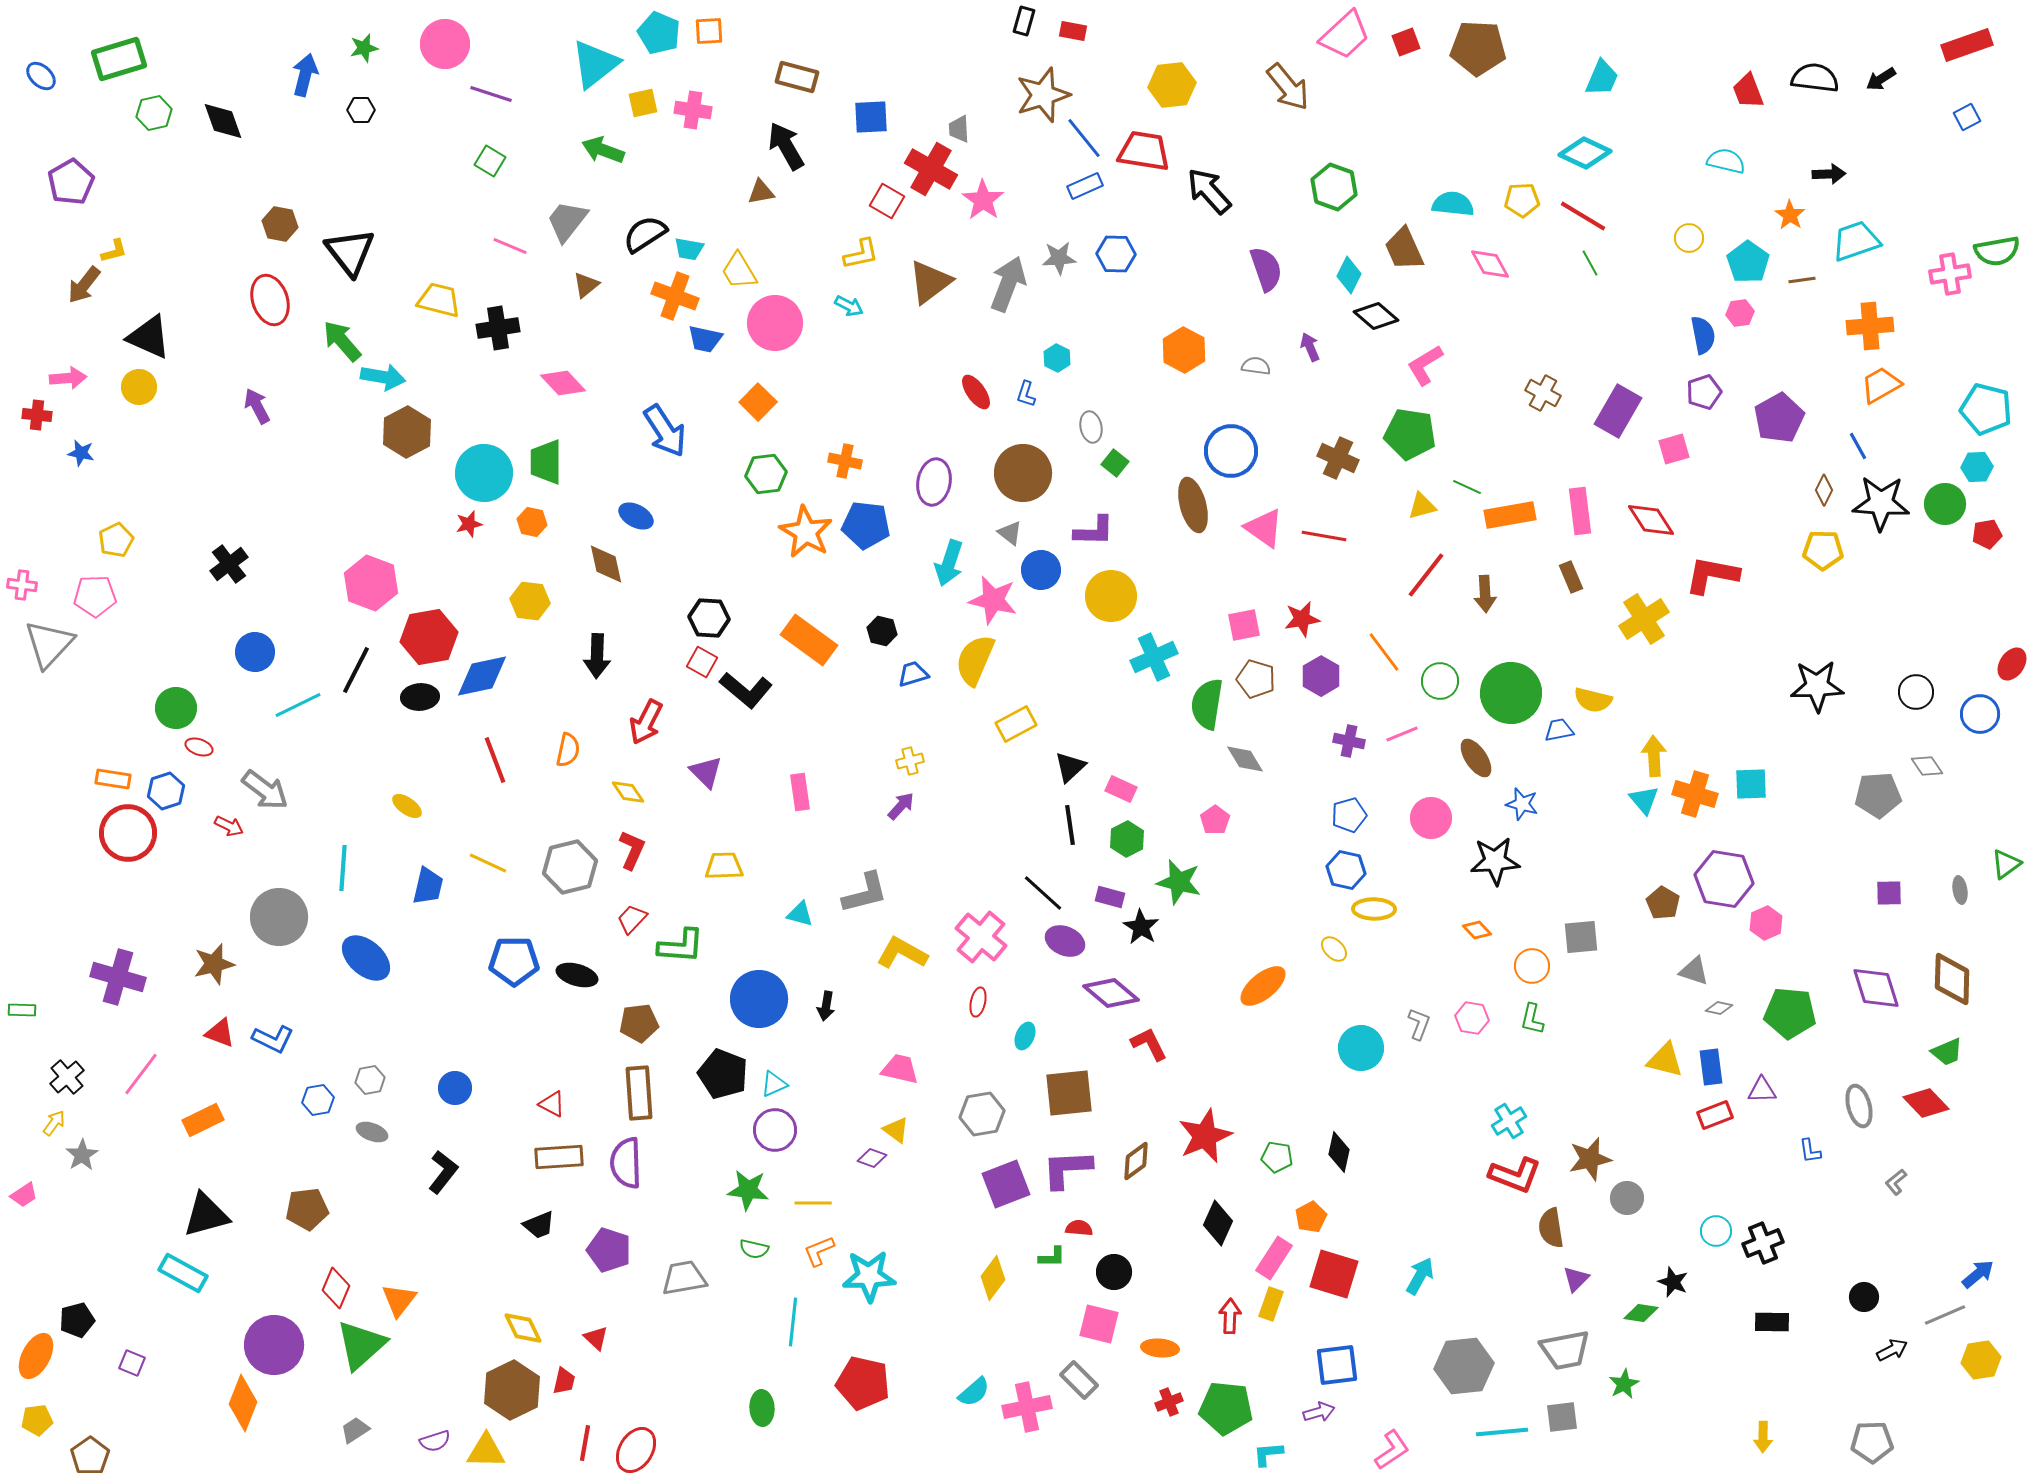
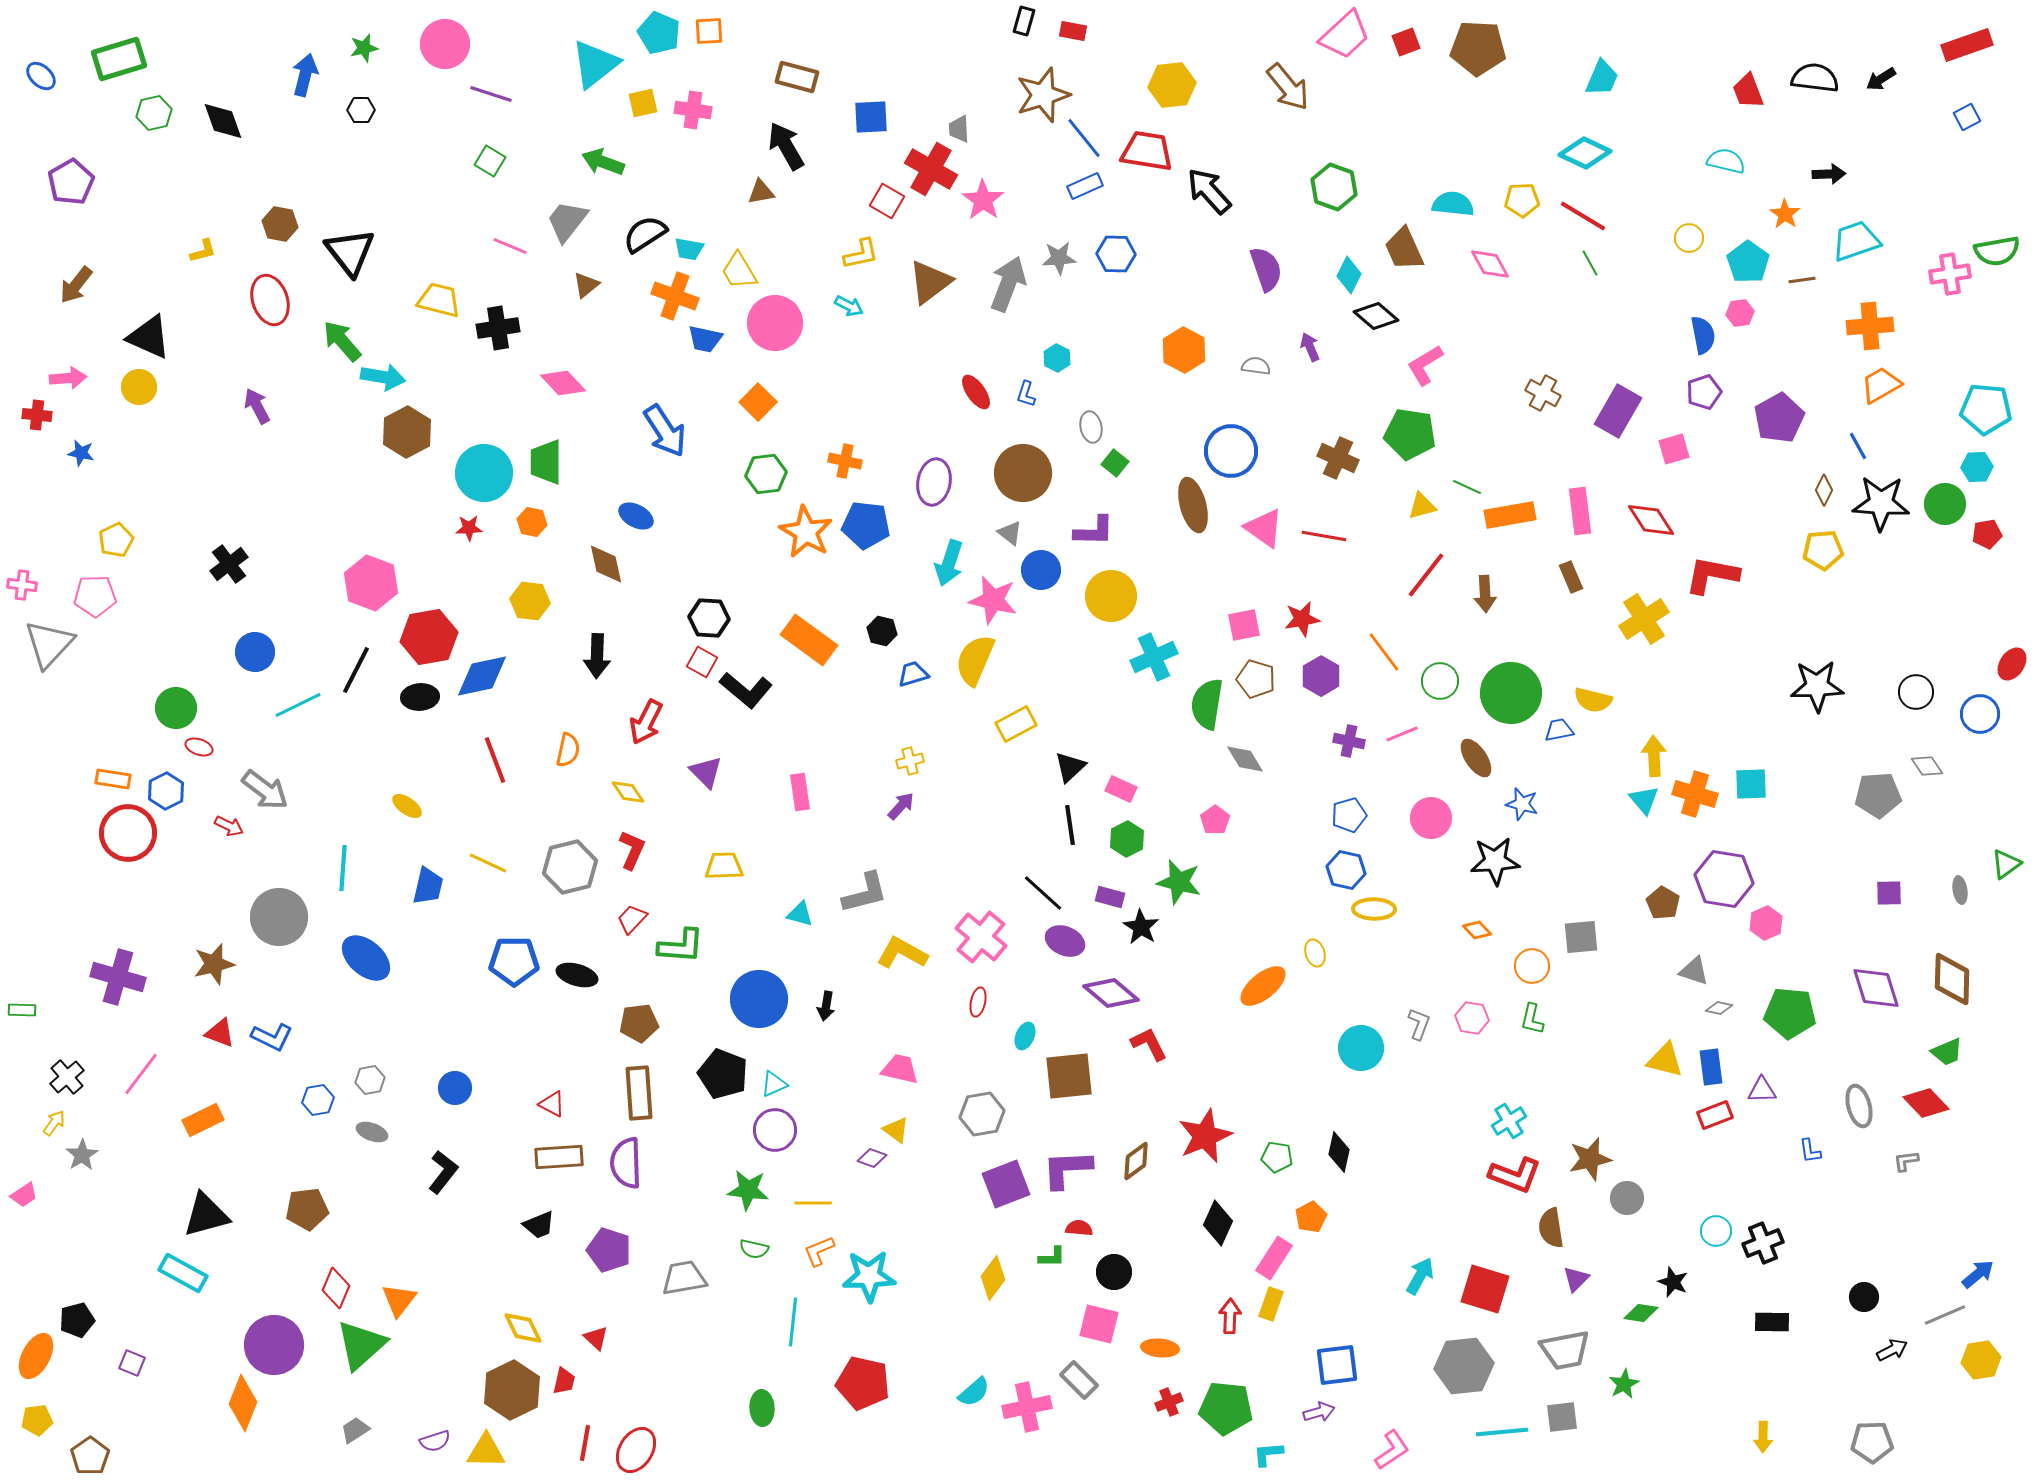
green arrow at (603, 150): moved 12 px down
red trapezoid at (1144, 151): moved 3 px right
orange star at (1790, 215): moved 5 px left, 1 px up
yellow L-shape at (114, 251): moved 89 px right
brown arrow at (84, 285): moved 8 px left
cyan pentagon at (1986, 409): rotated 9 degrees counterclockwise
red star at (469, 524): moved 4 px down; rotated 12 degrees clockwise
yellow pentagon at (1823, 550): rotated 6 degrees counterclockwise
blue hexagon at (166, 791): rotated 9 degrees counterclockwise
yellow ellipse at (1334, 949): moved 19 px left, 4 px down; rotated 28 degrees clockwise
blue L-shape at (273, 1039): moved 1 px left, 2 px up
brown square at (1069, 1093): moved 17 px up
gray L-shape at (1896, 1182): moved 10 px right, 21 px up; rotated 32 degrees clockwise
red square at (1334, 1274): moved 151 px right, 15 px down
